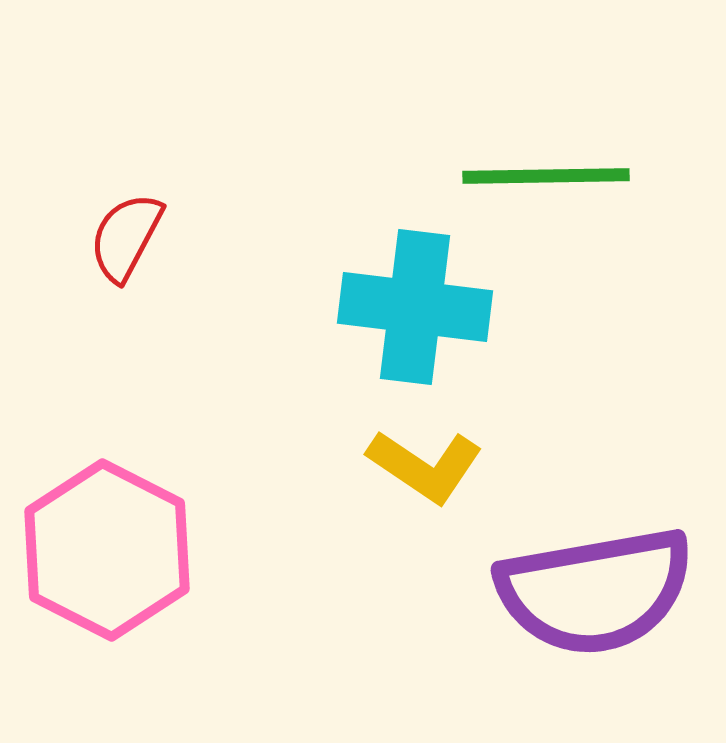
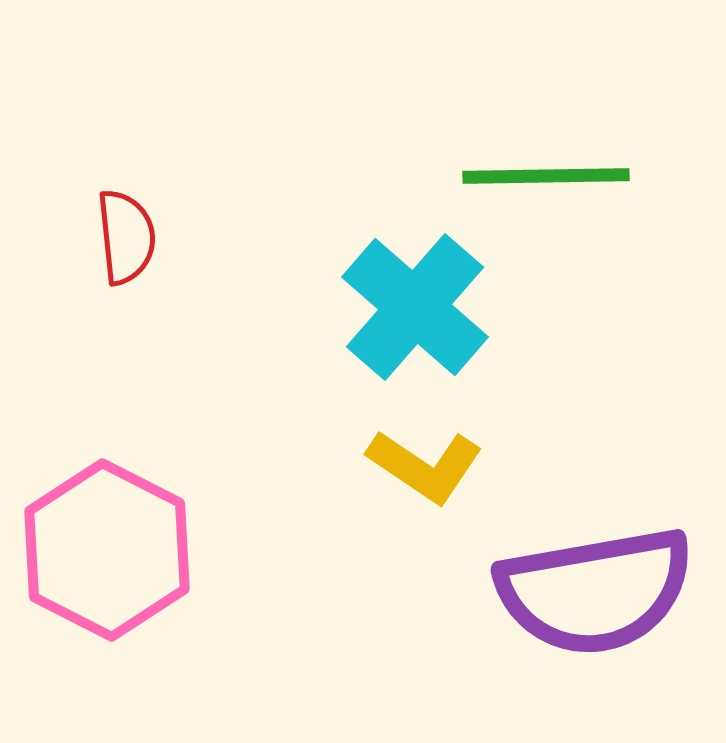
red semicircle: rotated 146 degrees clockwise
cyan cross: rotated 34 degrees clockwise
